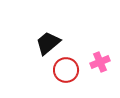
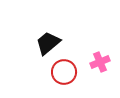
red circle: moved 2 px left, 2 px down
